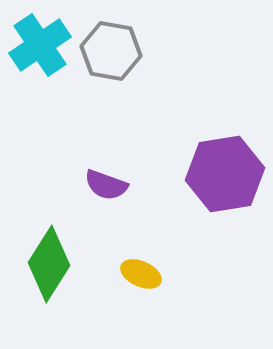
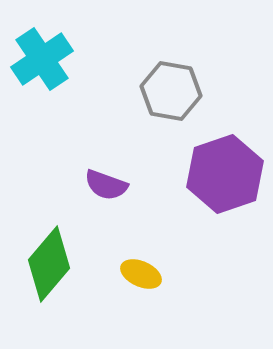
cyan cross: moved 2 px right, 14 px down
gray hexagon: moved 60 px right, 40 px down
purple hexagon: rotated 10 degrees counterclockwise
green diamond: rotated 8 degrees clockwise
